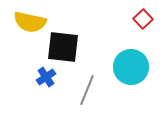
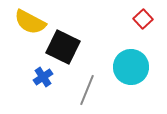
yellow semicircle: rotated 16 degrees clockwise
black square: rotated 20 degrees clockwise
blue cross: moved 3 px left
